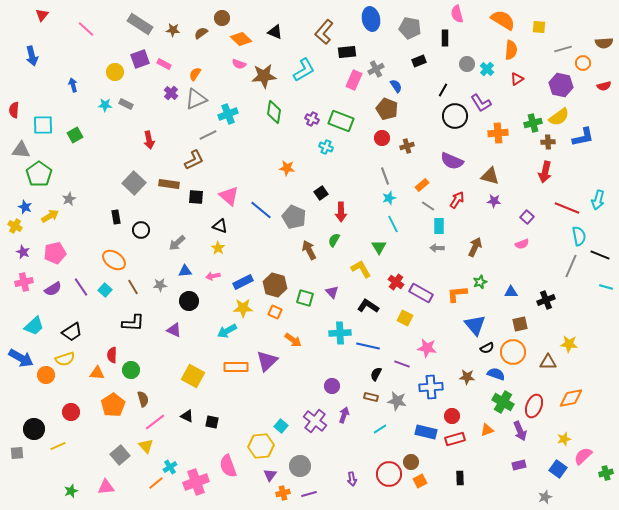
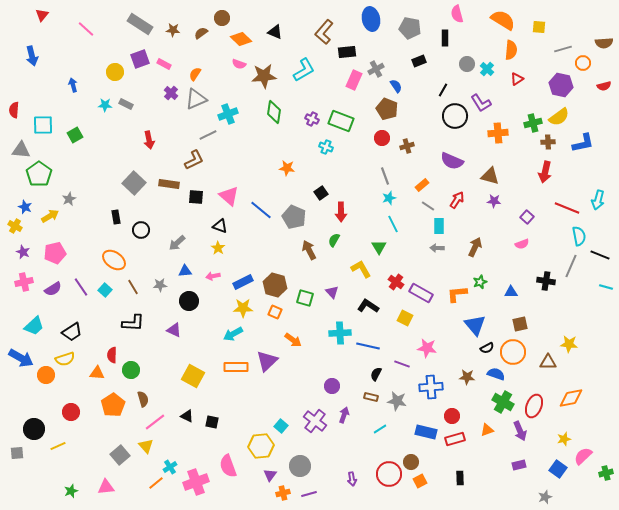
blue L-shape at (583, 137): moved 6 px down
black cross at (546, 300): moved 19 px up; rotated 30 degrees clockwise
cyan arrow at (227, 331): moved 6 px right, 3 px down
